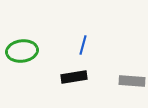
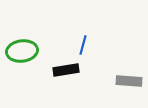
black rectangle: moved 8 px left, 7 px up
gray rectangle: moved 3 px left
